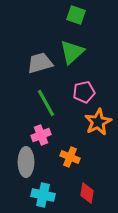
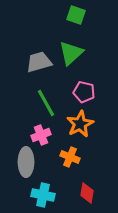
green triangle: moved 1 px left, 1 px down
gray trapezoid: moved 1 px left, 1 px up
pink pentagon: rotated 25 degrees clockwise
orange star: moved 18 px left, 2 px down
